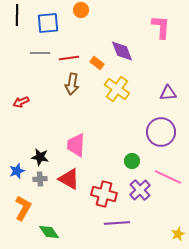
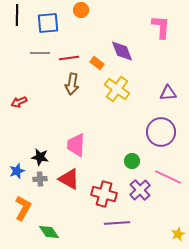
red arrow: moved 2 px left
